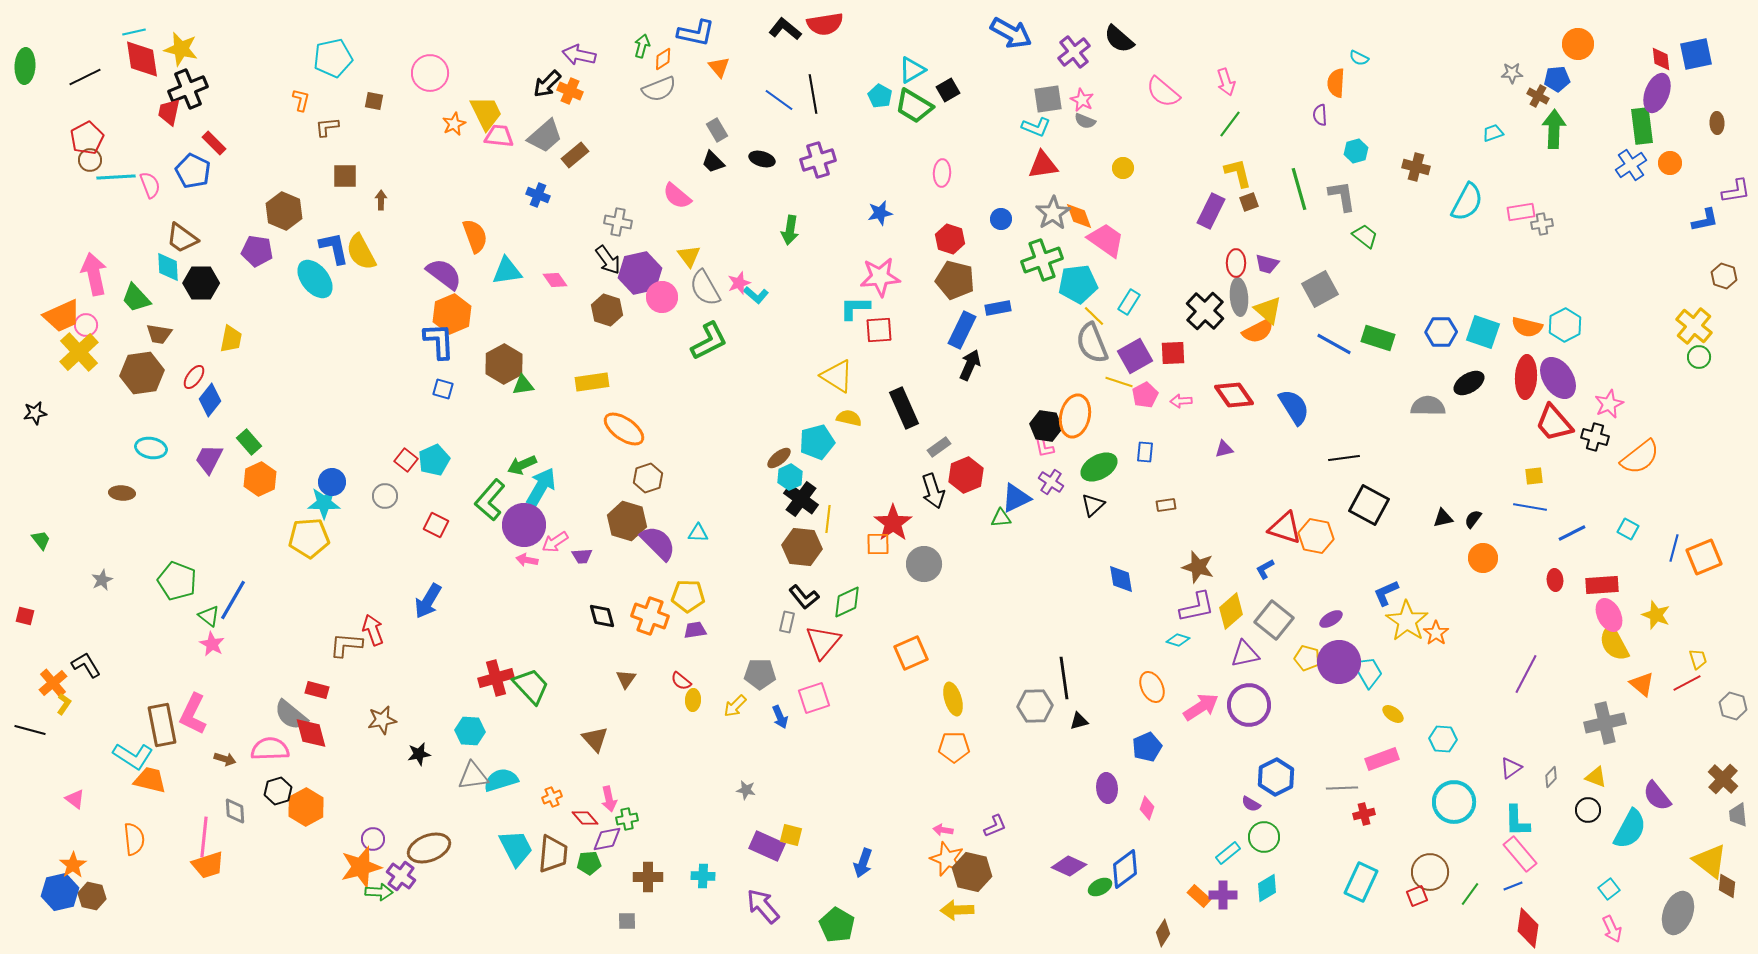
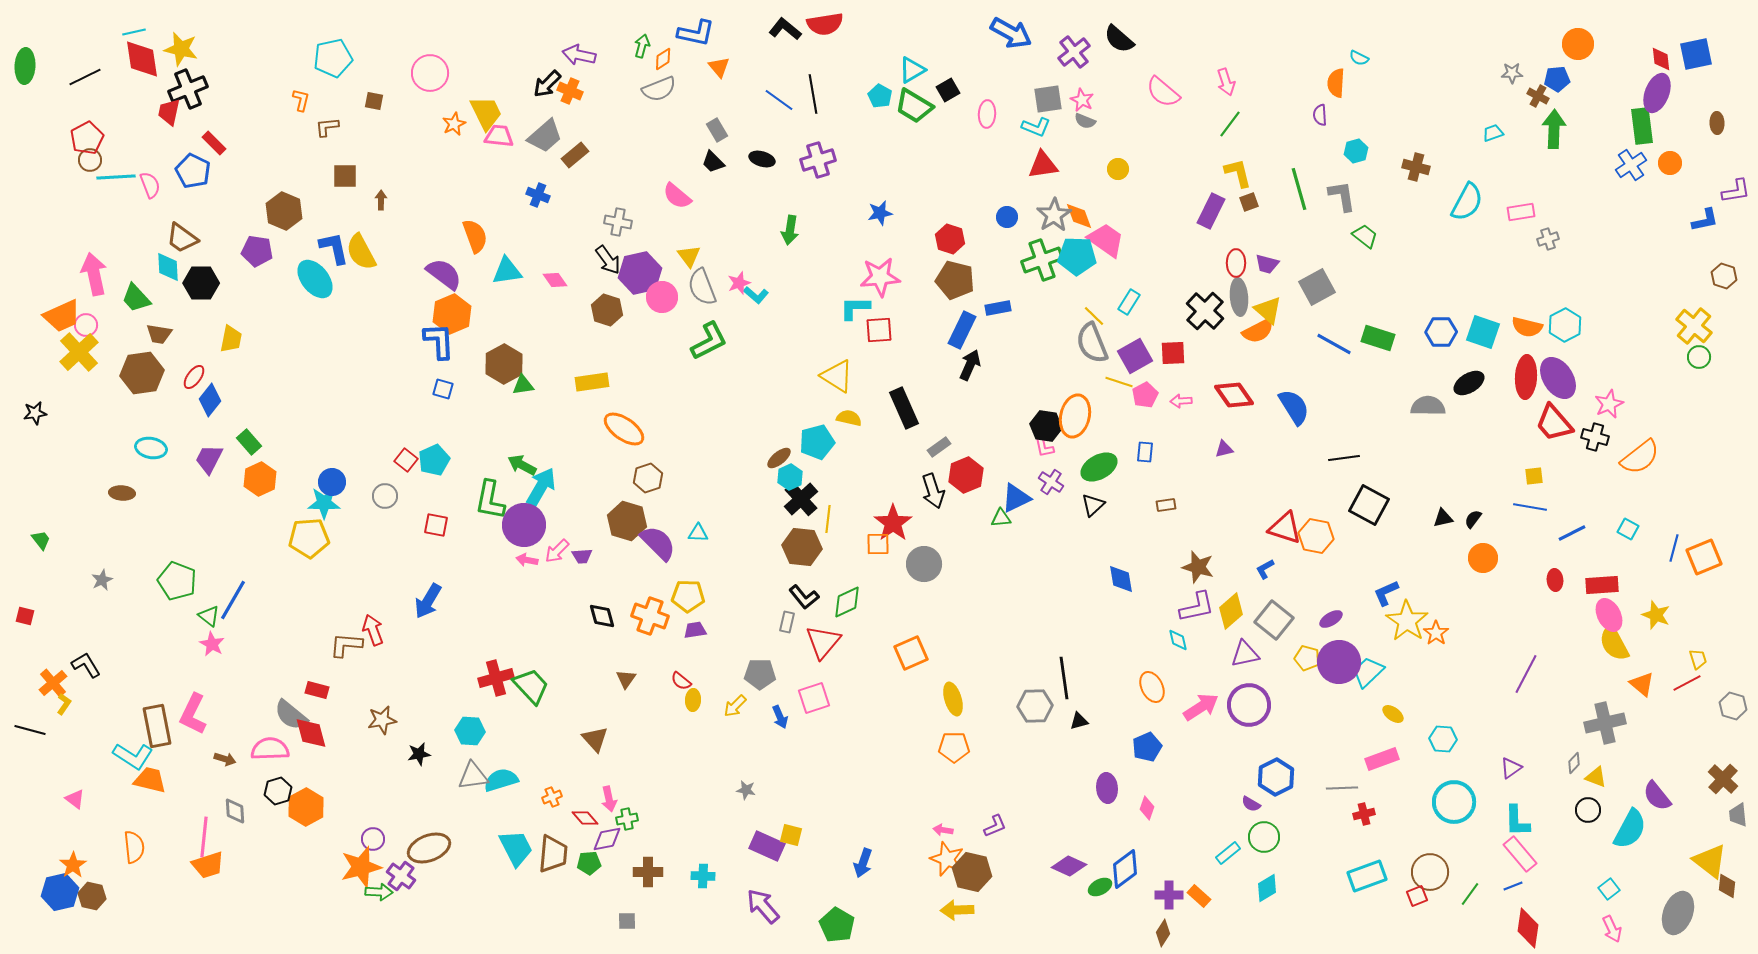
yellow circle at (1123, 168): moved 5 px left, 1 px down
pink ellipse at (942, 173): moved 45 px right, 59 px up
gray star at (1053, 213): moved 1 px right, 2 px down
blue circle at (1001, 219): moved 6 px right, 2 px up
gray cross at (1542, 224): moved 6 px right, 15 px down; rotated 10 degrees counterclockwise
cyan pentagon at (1078, 284): moved 1 px left, 28 px up; rotated 9 degrees clockwise
gray semicircle at (705, 288): moved 3 px left, 1 px up; rotated 9 degrees clockwise
gray square at (1320, 289): moved 3 px left, 2 px up
green arrow at (522, 465): rotated 52 degrees clockwise
black cross at (801, 499): rotated 12 degrees clockwise
green L-shape at (490, 500): rotated 30 degrees counterclockwise
red square at (436, 525): rotated 15 degrees counterclockwise
pink arrow at (555, 542): moved 2 px right, 9 px down; rotated 12 degrees counterclockwise
cyan diamond at (1178, 640): rotated 60 degrees clockwise
cyan trapezoid at (1368, 672): rotated 104 degrees counterclockwise
brown rectangle at (162, 725): moved 5 px left, 1 px down
gray diamond at (1551, 777): moved 23 px right, 14 px up
orange semicircle at (134, 839): moved 8 px down
brown cross at (648, 877): moved 5 px up
cyan rectangle at (1361, 882): moved 6 px right, 6 px up; rotated 45 degrees clockwise
purple cross at (1223, 895): moved 54 px left
